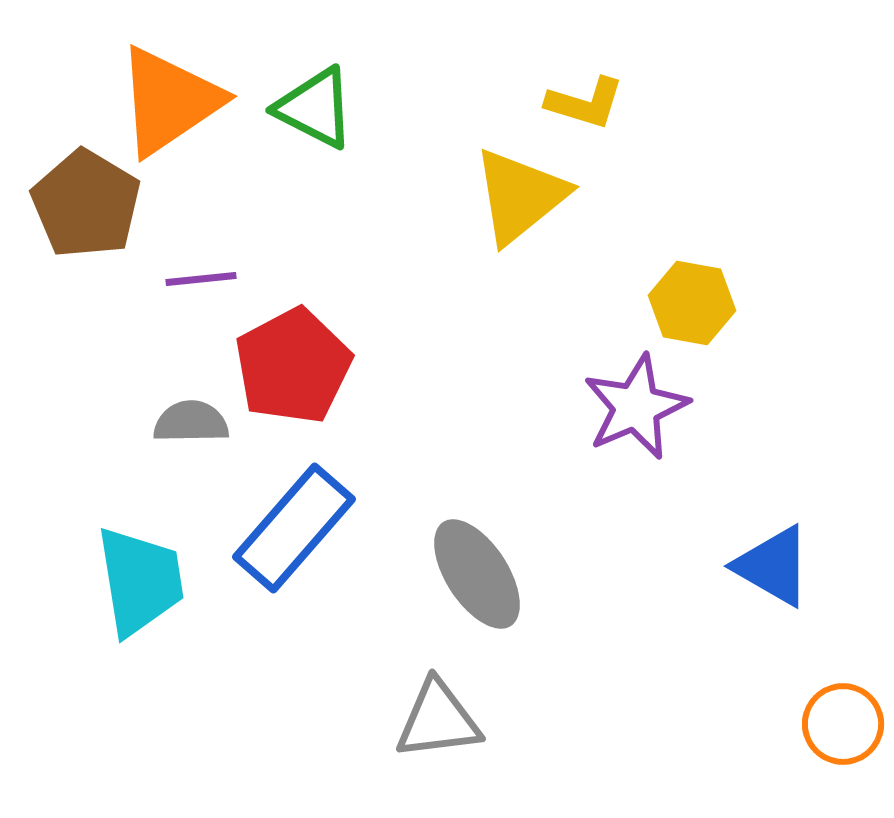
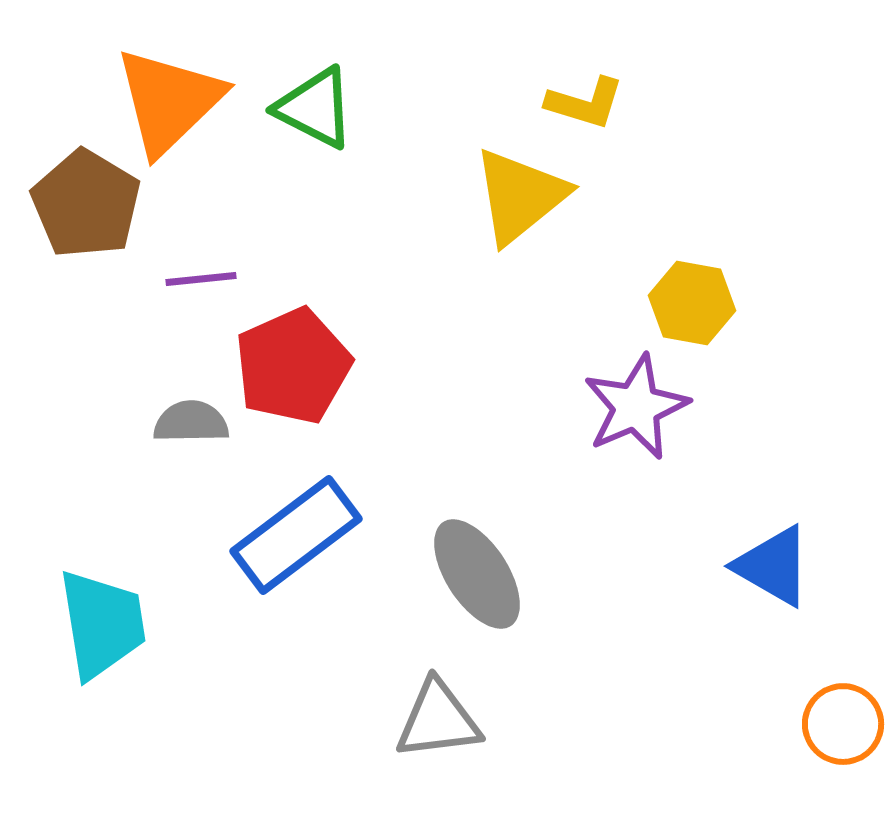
orange triangle: rotated 10 degrees counterclockwise
red pentagon: rotated 4 degrees clockwise
blue rectangle: moved 2 px right, 7 px down; rotated 12 degrees clockwise
cyan trapezoid: moved 38 px left, 43 px down
